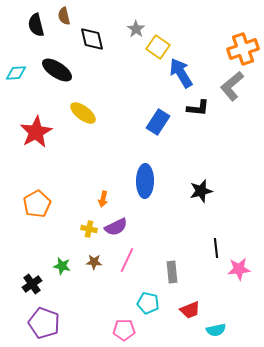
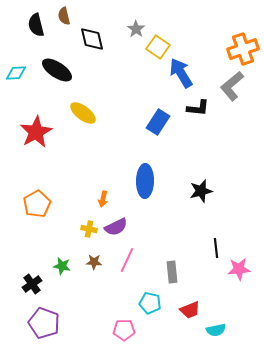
cyan pentagon: moved 2 px right
